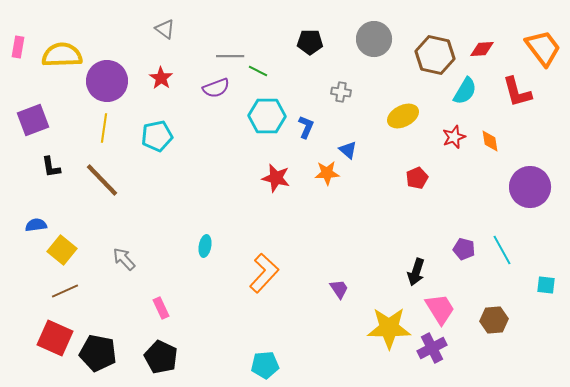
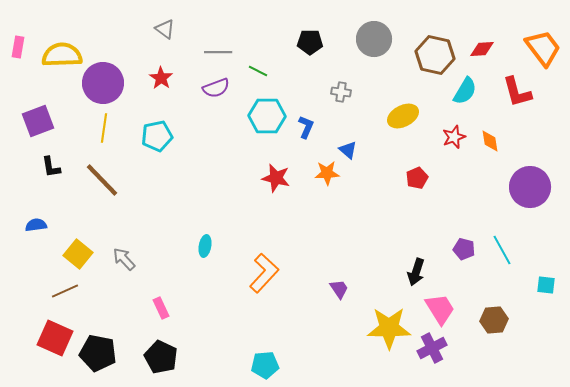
gray line at (230, 56): moved 12 px left, 4 px up
purple circle at (107, 81): moved 4 px left, 2 px down
purple square at (33, 120): moved 5 px right, 1 px down
yellow square at (62, 250): moved 16 px right, 4 px down
